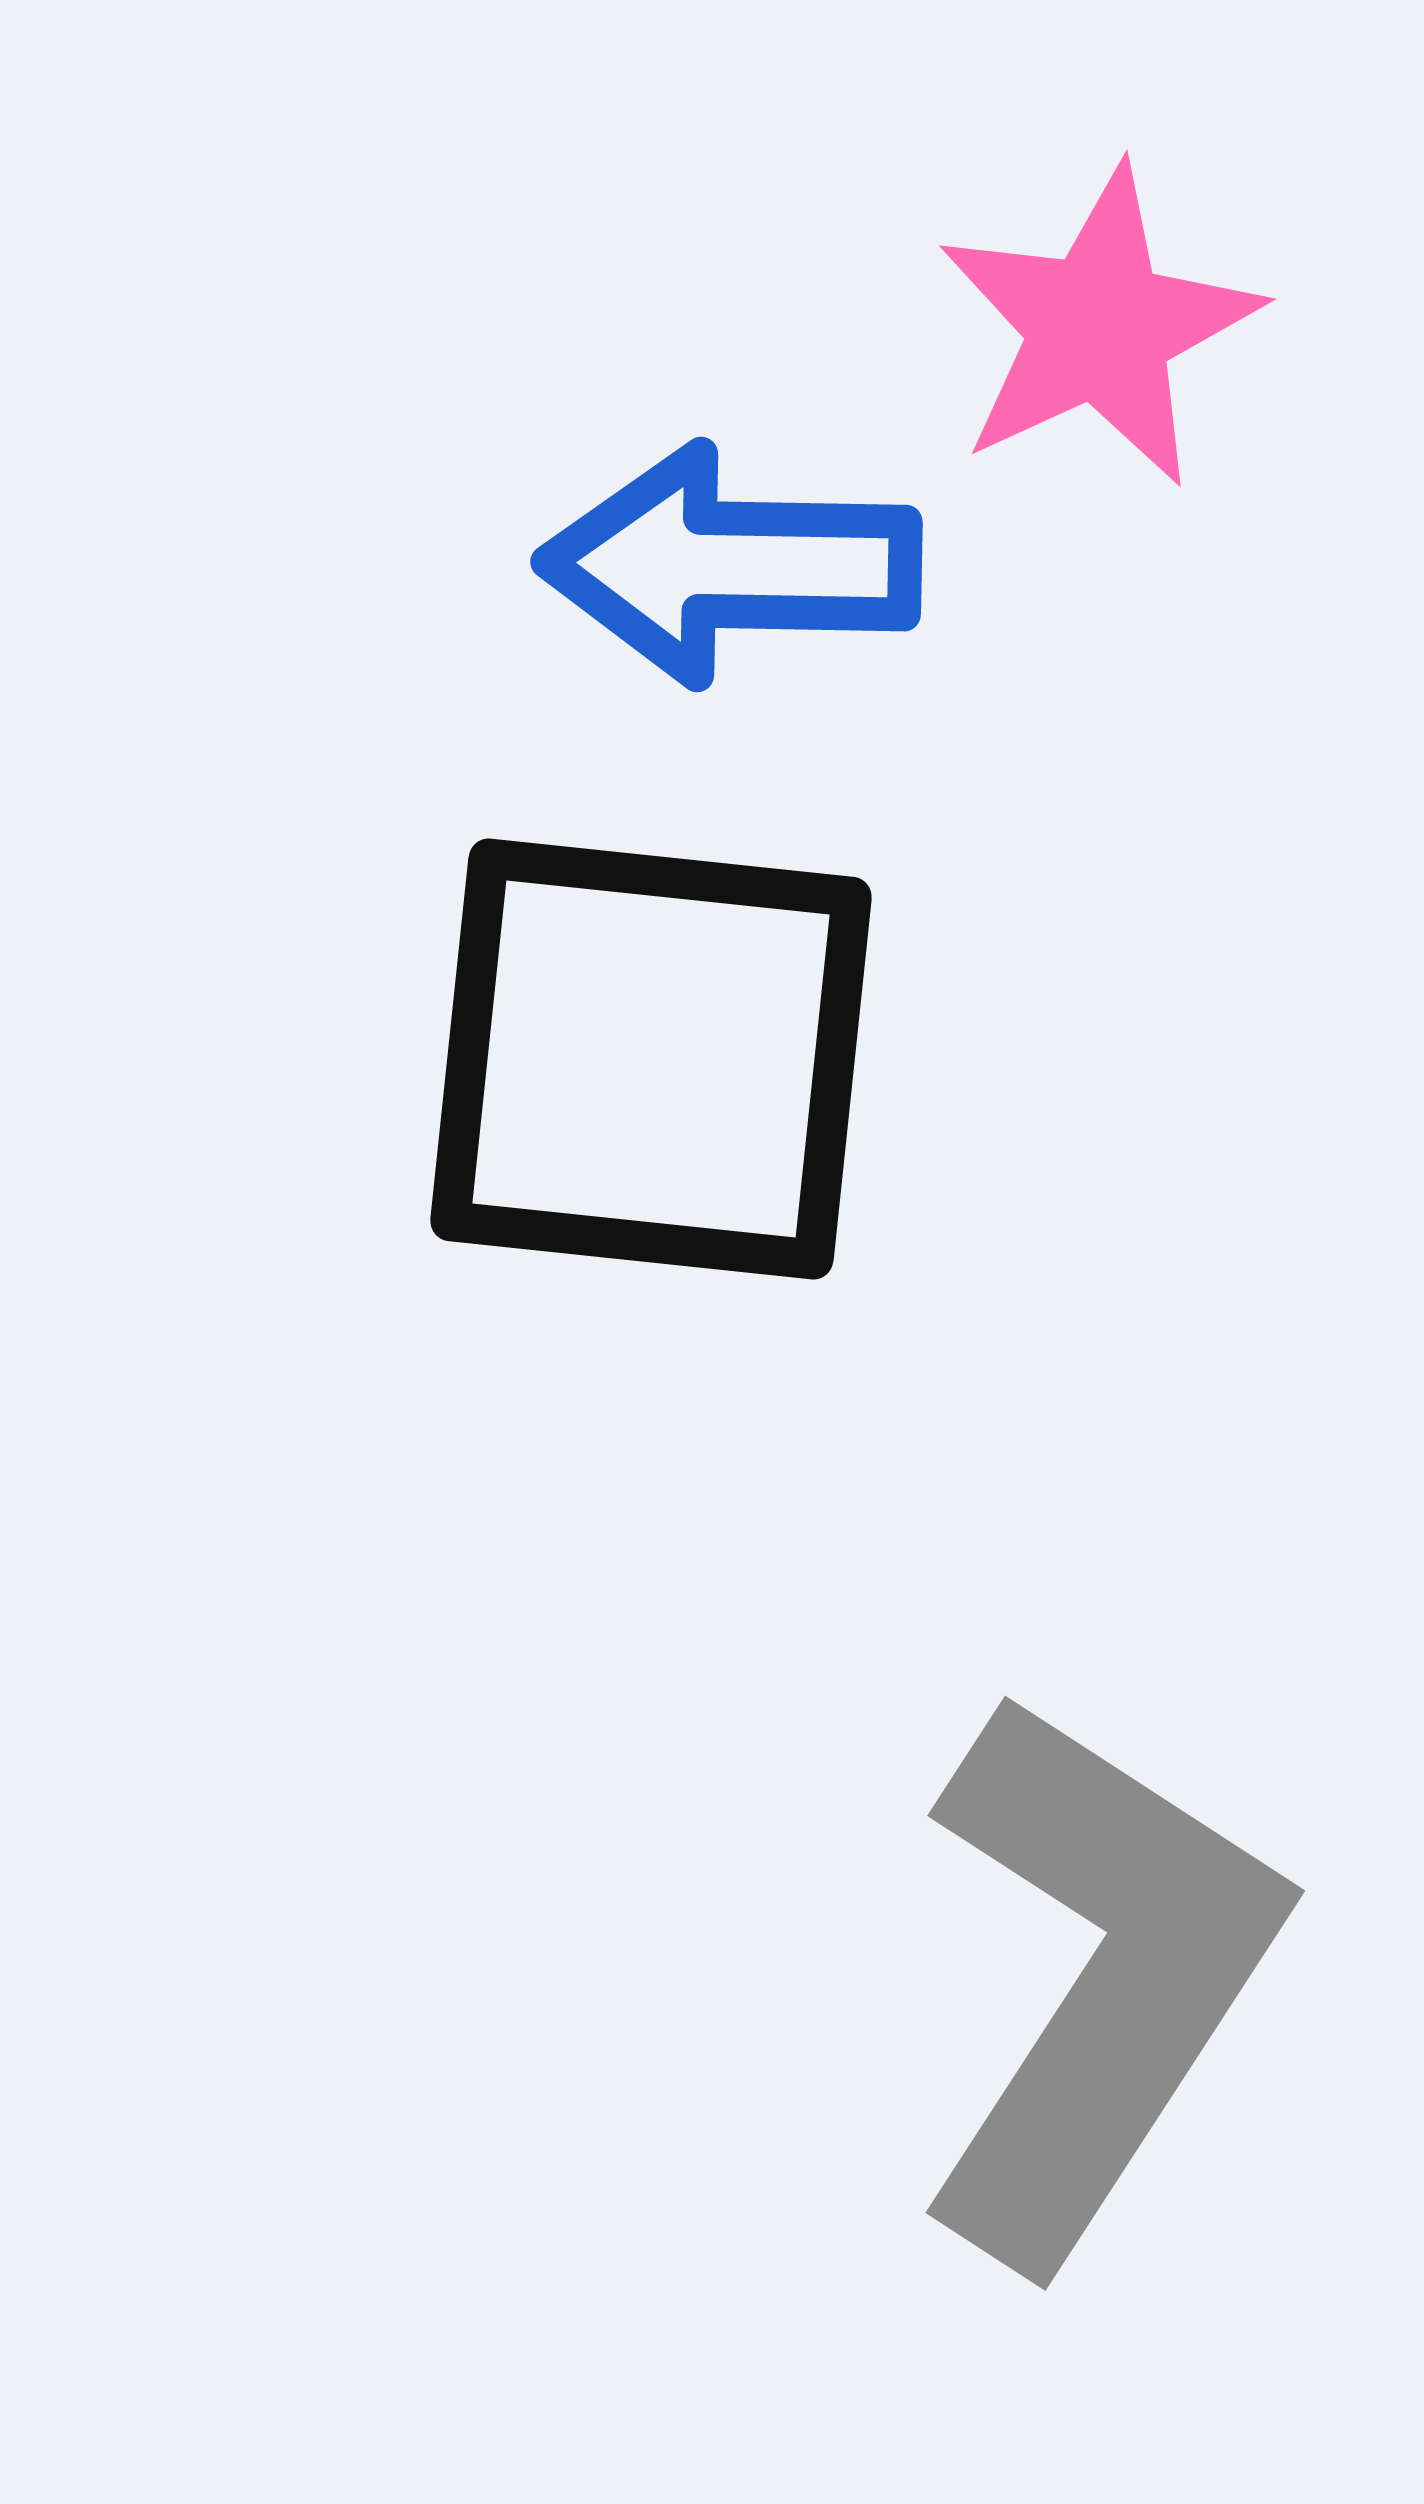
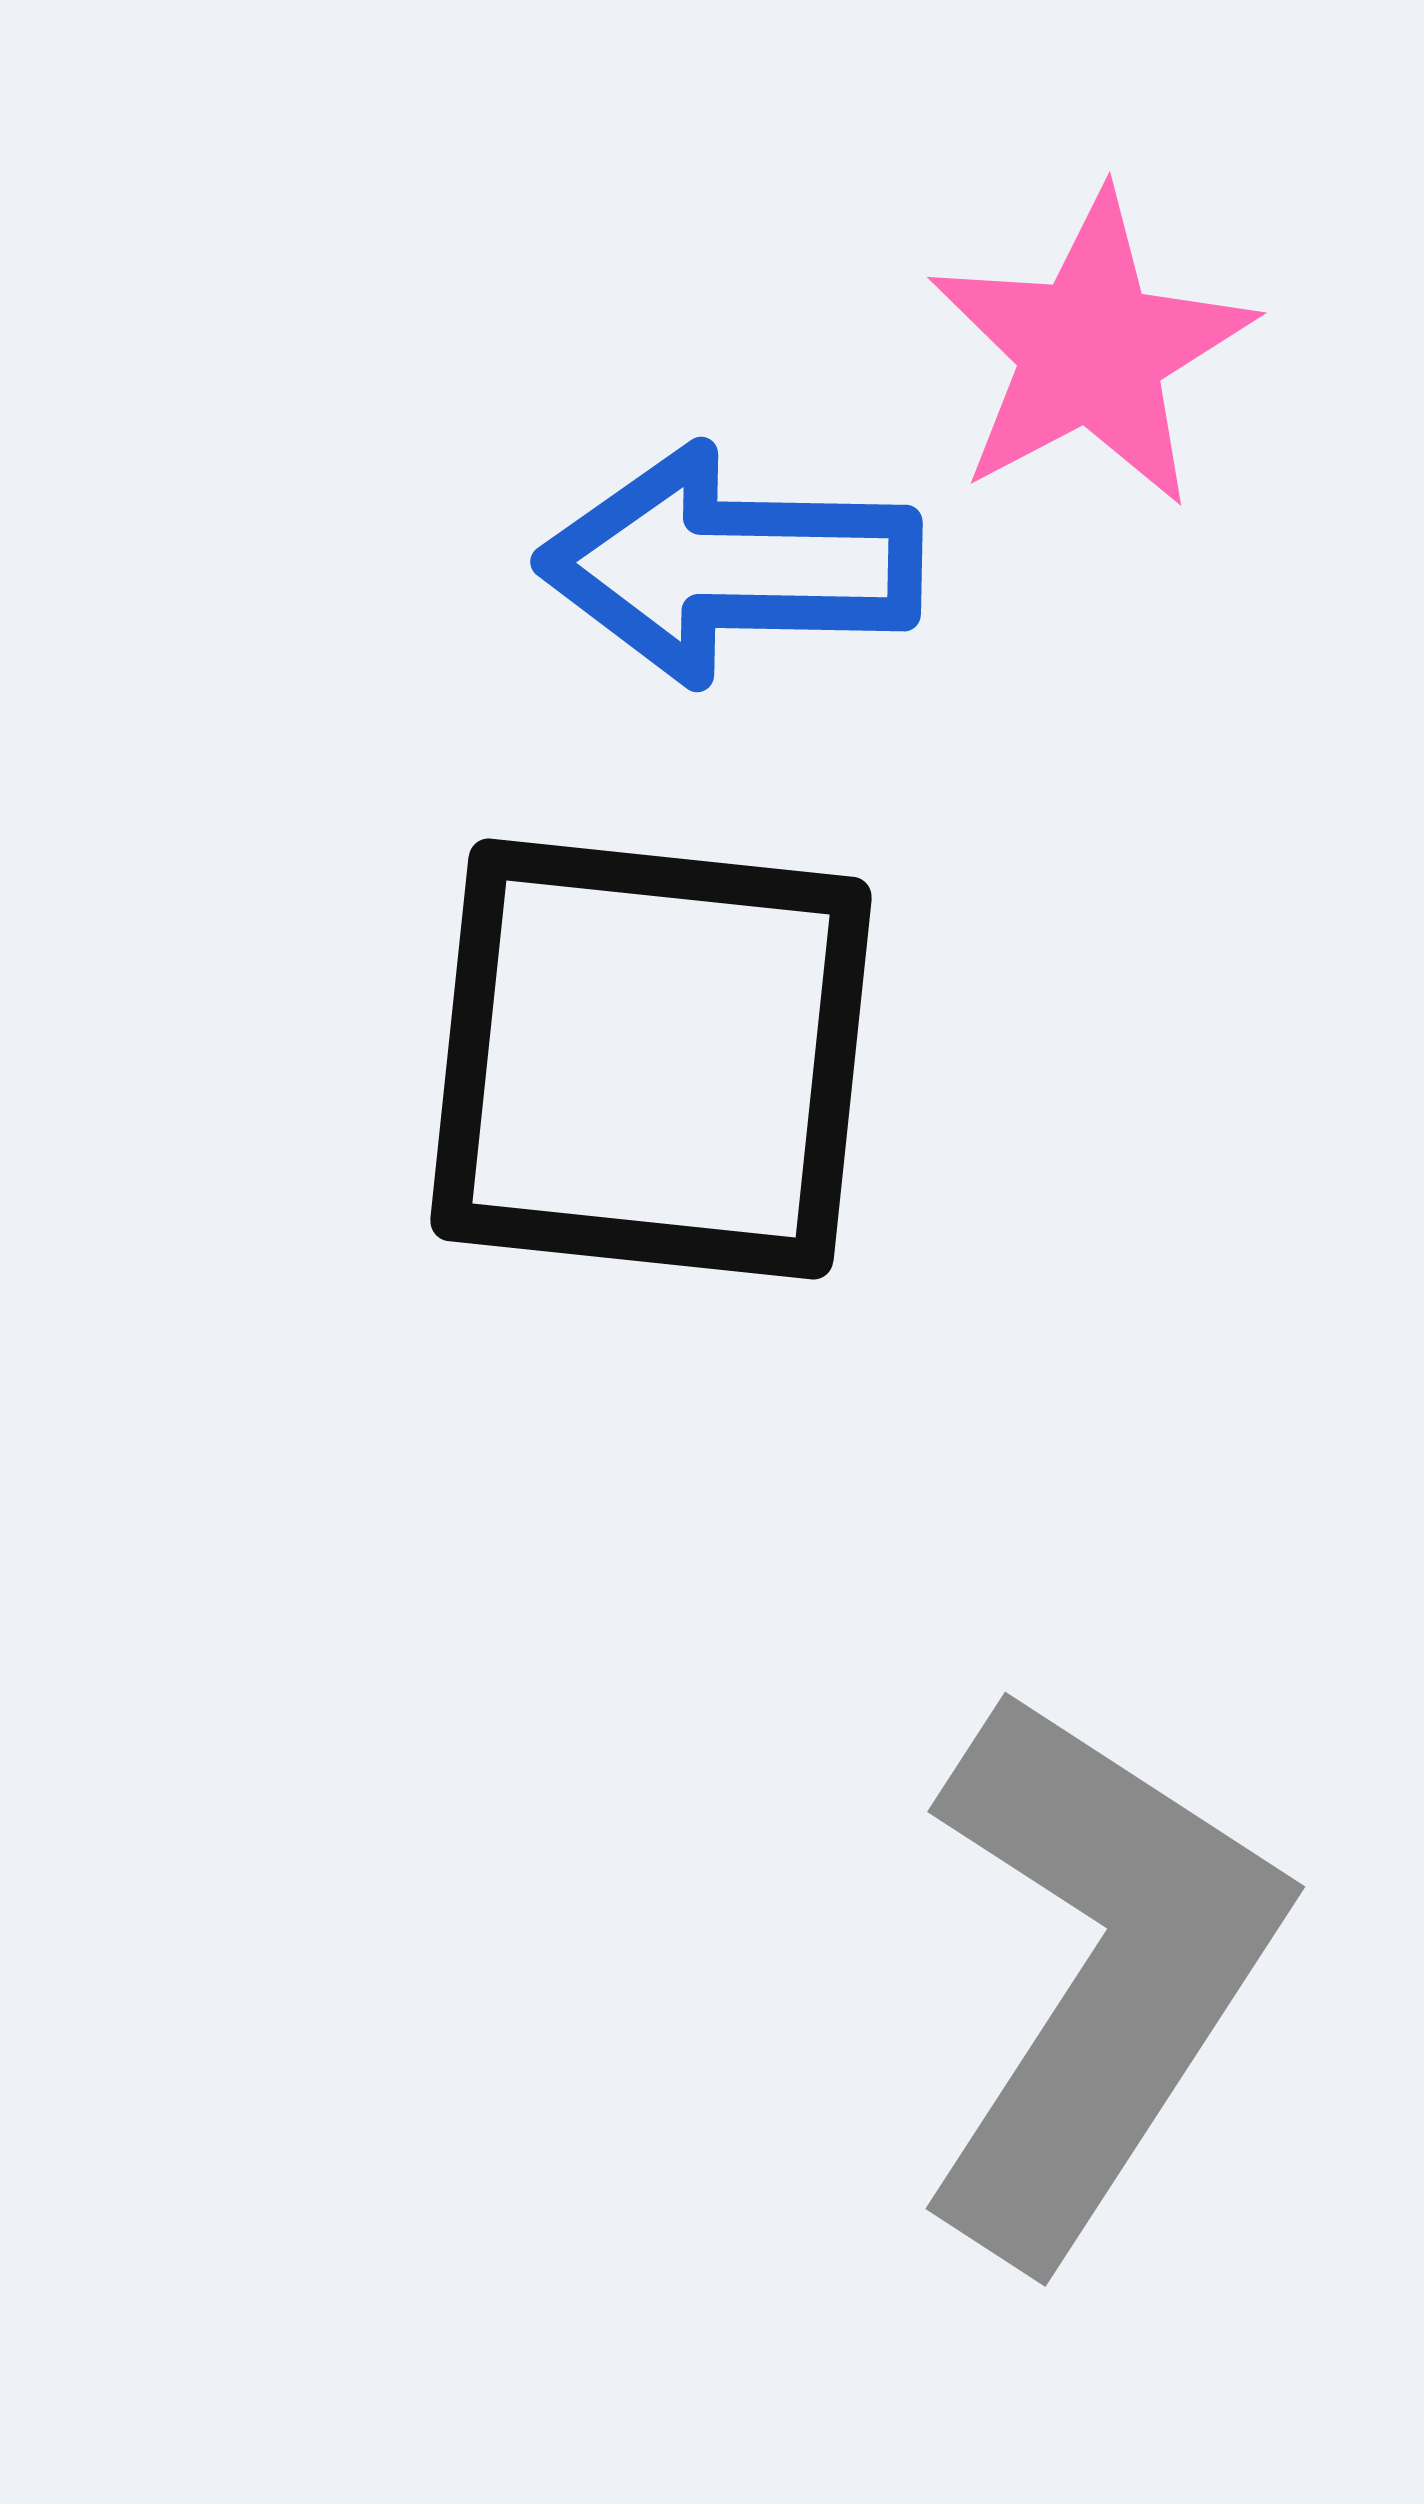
pink star: moved 8 px left, 23 px down; rotated 3 degrees counterclockwise
gray L-shape: moved 4 px up
